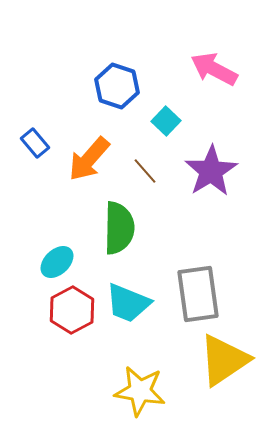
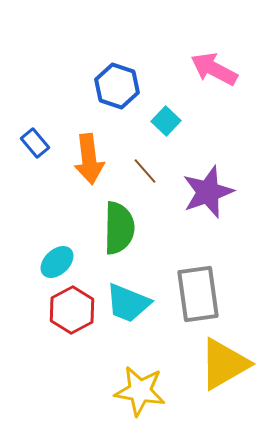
orange arrow: rotated 48 degrees counterclockwise
purple star: moved 3 px left, 21 px down; rotated 12 degrees clockwise
yellow triangle: moved 4 px down; rotated 4 degrees clockwise
